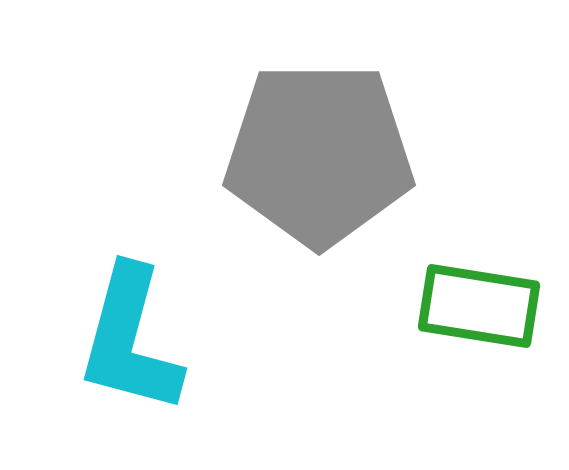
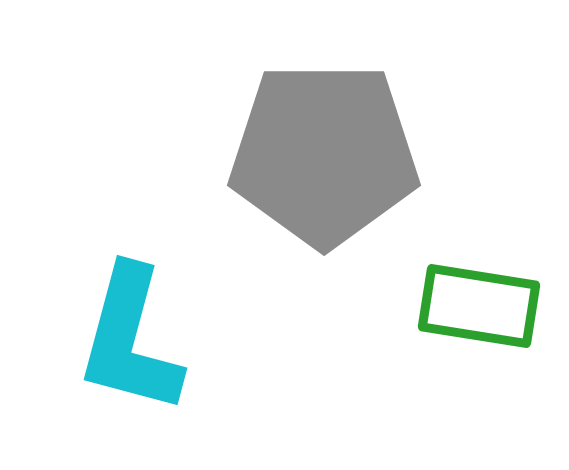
gray pentagon: moved 5 px right
